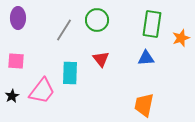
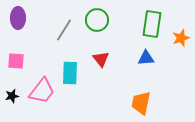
black star: rotated 16 degrees clockwise
orange trapezoid: moved 3 px left, 2 px up
